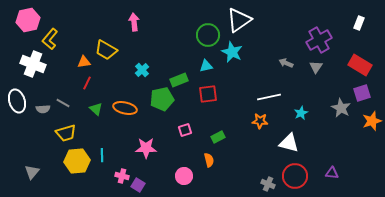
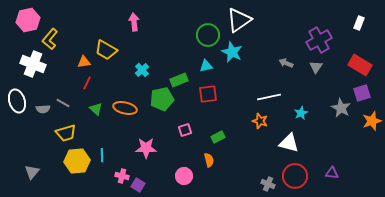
orange star at (260, 121): rotated 14 degrees clockwise
